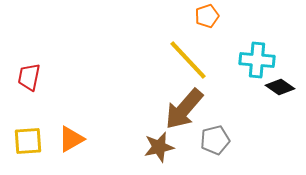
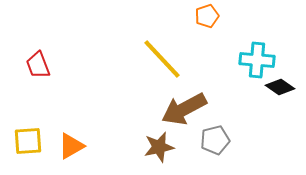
yellow line: moved 26 px left, 1 px up
red trapezoid: moved 9 px right, 12 px up; rotated 32 degrees counterclockwise
brown arrow: rotated 21 degrees clockwise
orange triangle: moved 7 px down
